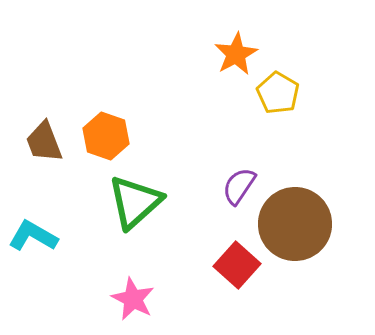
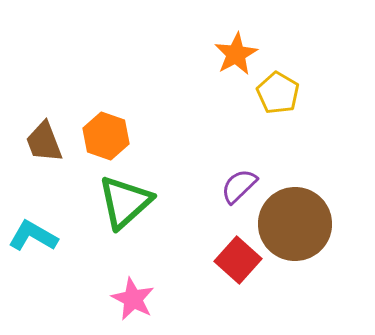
purple semicircle: rotated 12 degrees clockwise
green triangle: moved 10 px left
red square: moved 1 px right, 5 px up
